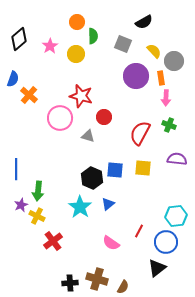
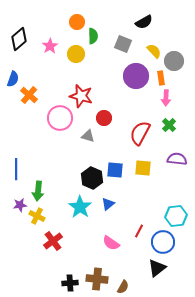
red circle: moved 1 px down
green cross: rotated 24 degrees clockwise
purple star: moved 1 px left; rotated 16 degrees clockwise
blue circle: moved 3 px left
brown cross: rotated 10 degrees counterclockwise
